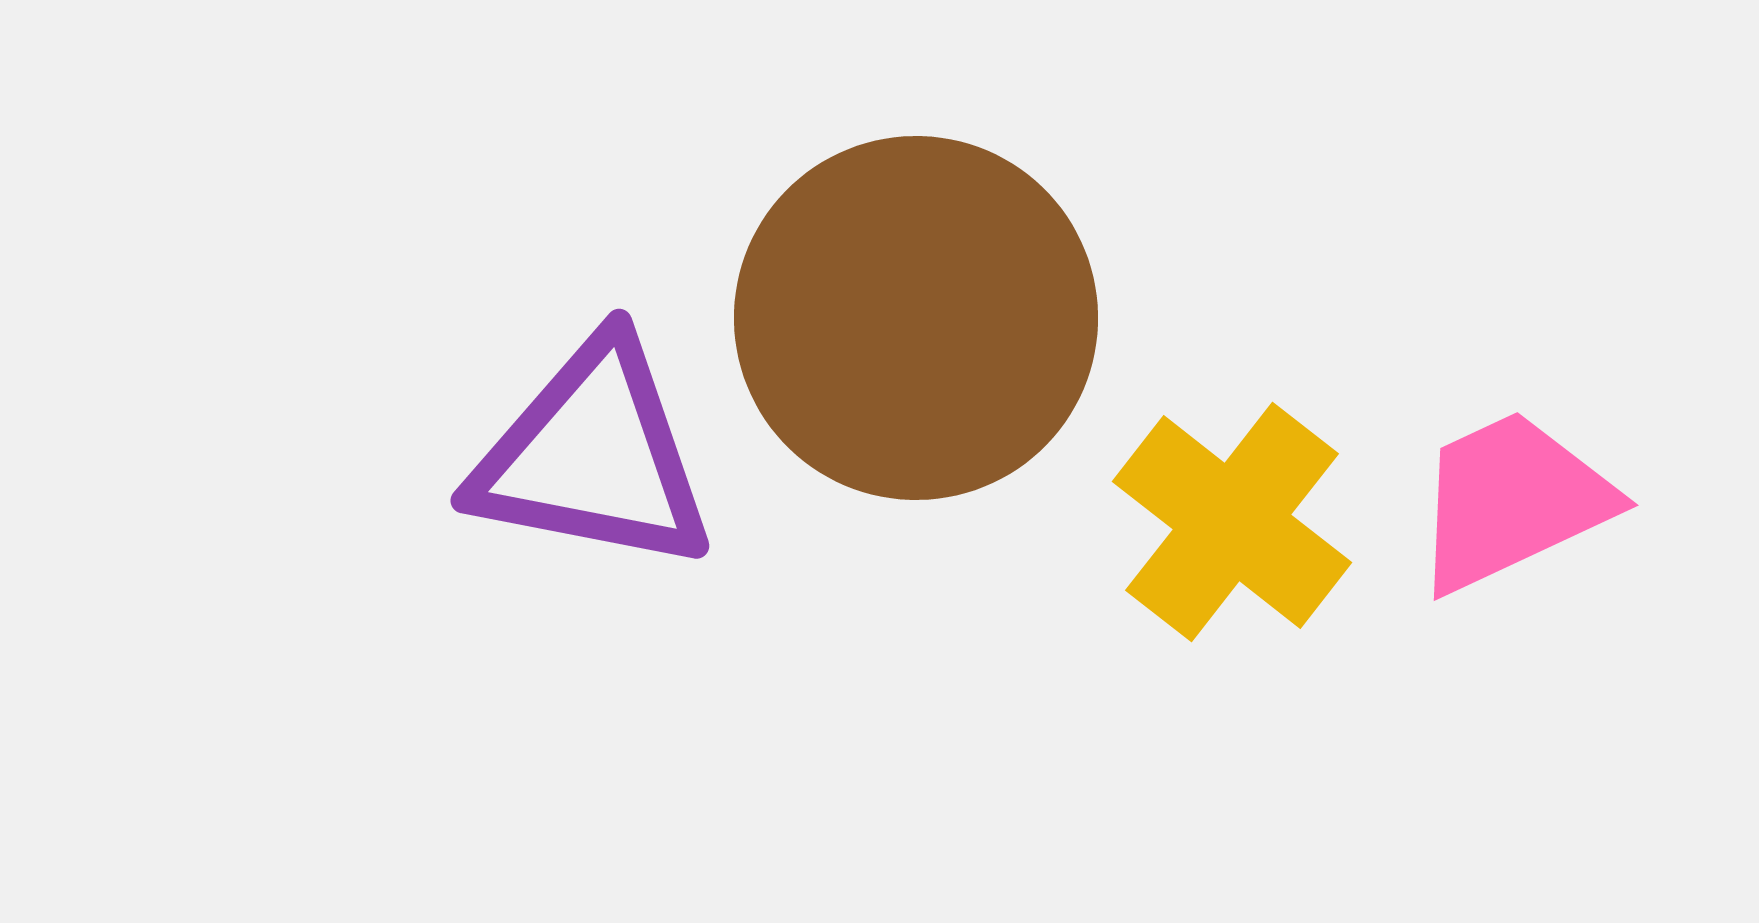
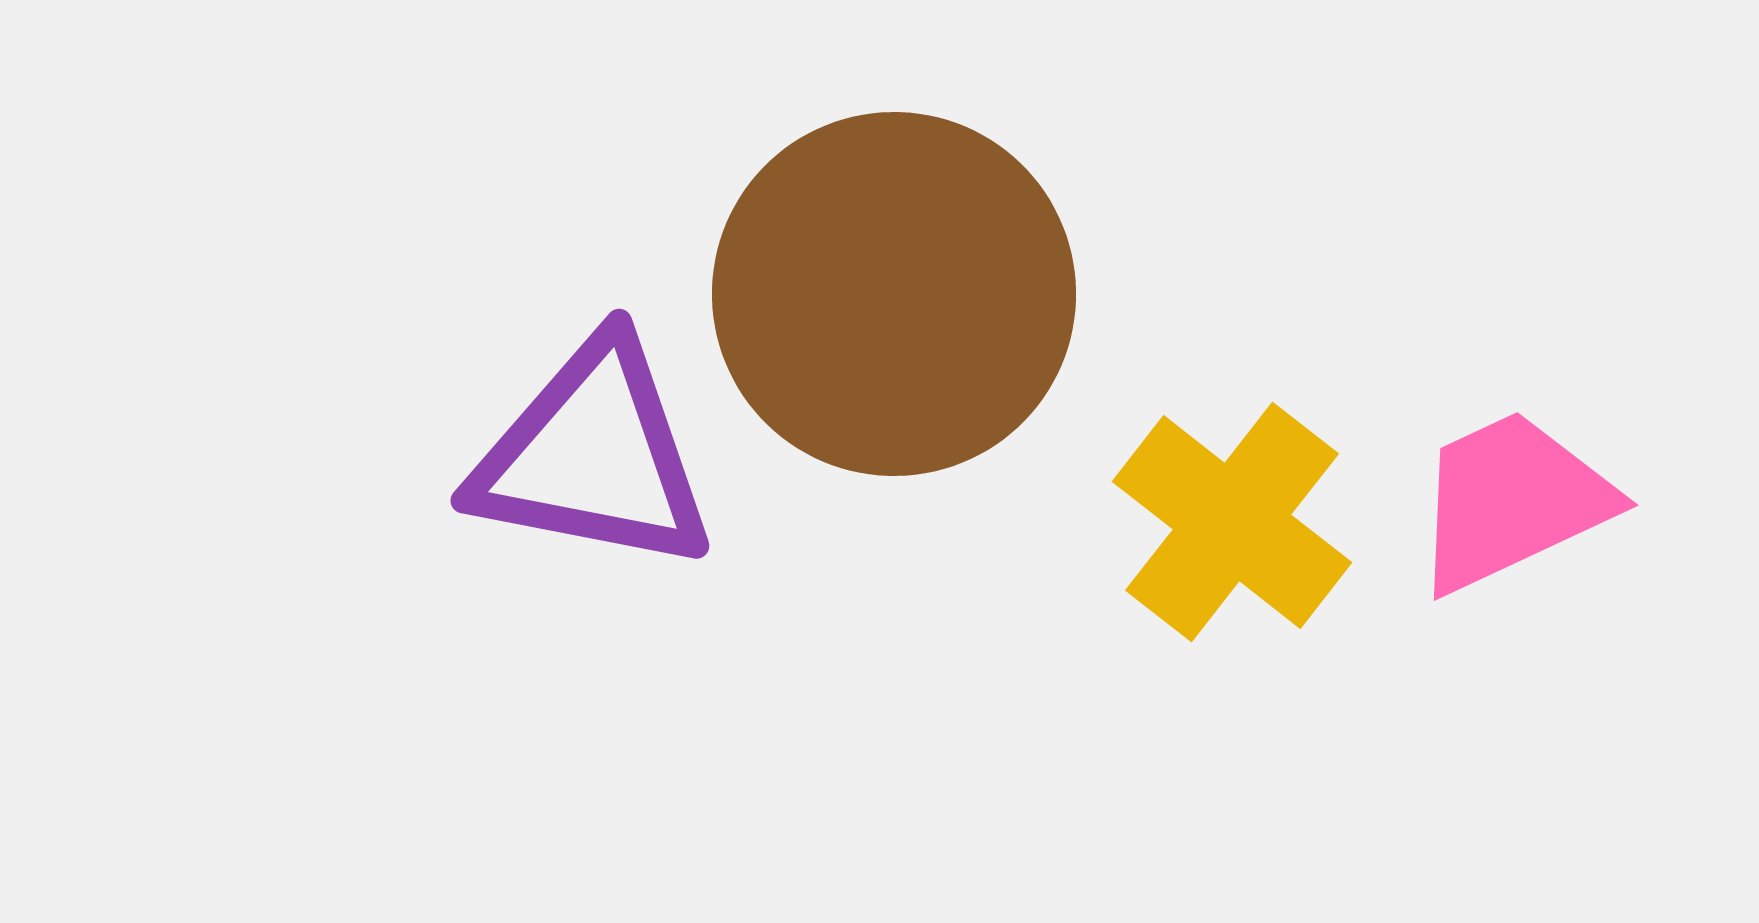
brown circle: moved 22 px left, 24 px up
